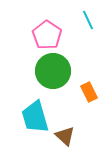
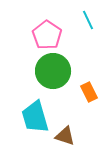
brown triangle: rotated 25 degrees counterclockwise
